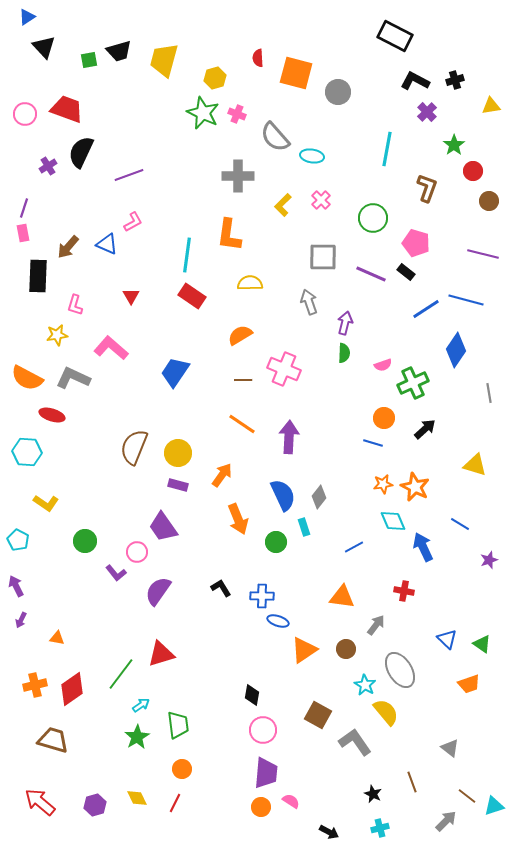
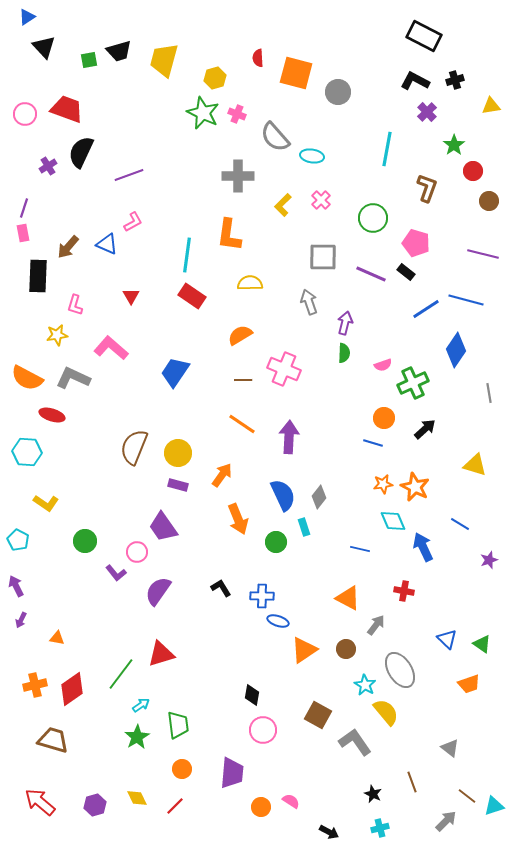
black rectangle at (395, 36): moved 29 px right
blue line at (354, 547): moved 6 px right, 2 px down; rotated 42 degrees clockwise
orange triangle at (342, 597): moved 6 px right, 1 px down; rotated 20 degrees clockwise
purple trapezoid at (266, 773): moved 34 px left
red line at (175, 803): moved 3 px down; rotated 18 degrees clockwise
